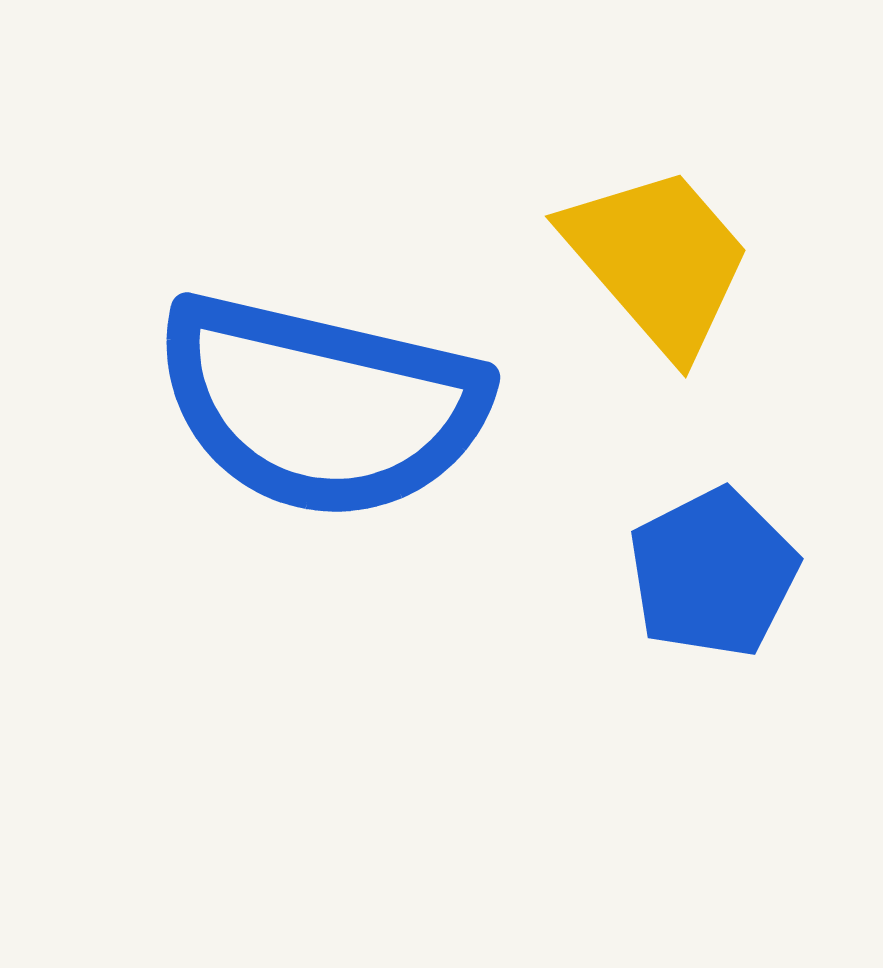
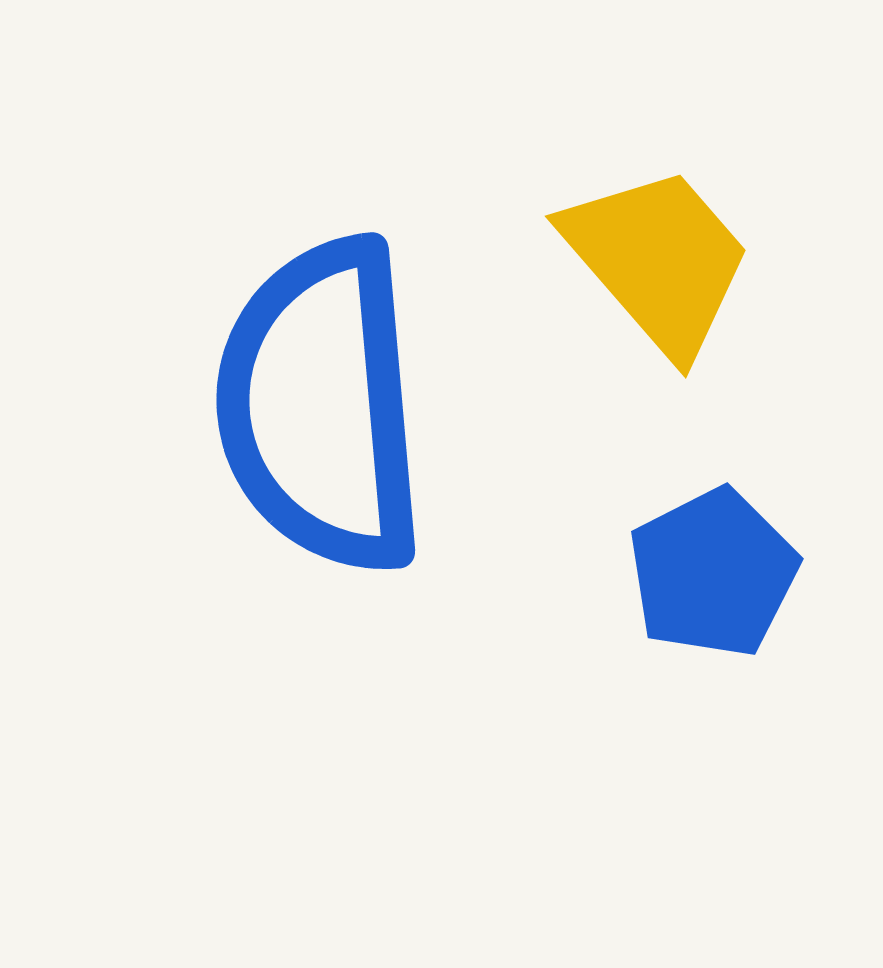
blue semicircle: rotated 72 degrees clockwise
